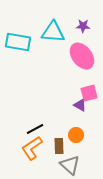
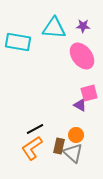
cyan triangle: moved 1 px right, 4 px up
brown rectangle: rotated 14 degrees clockwise
gray triangle: moved 3 px right, 12 px up
